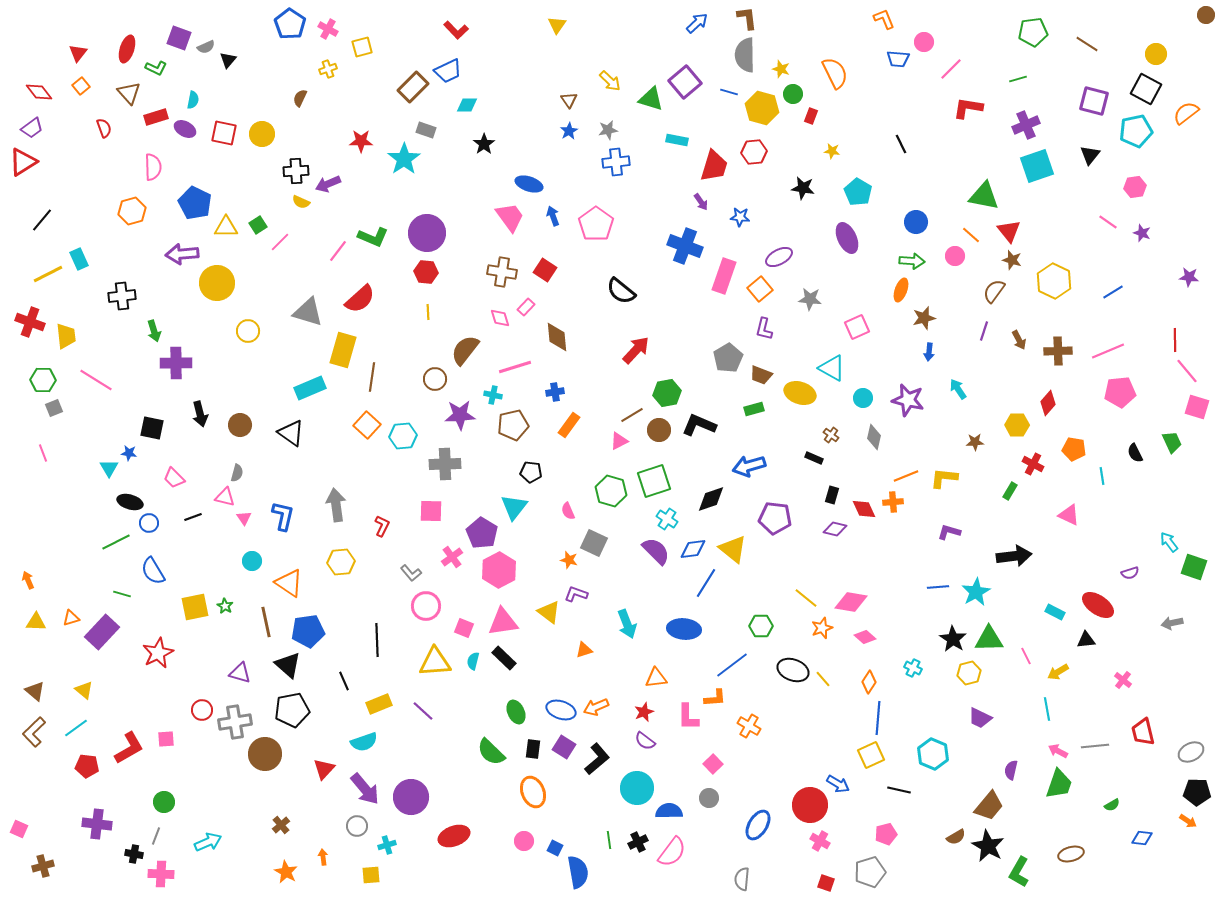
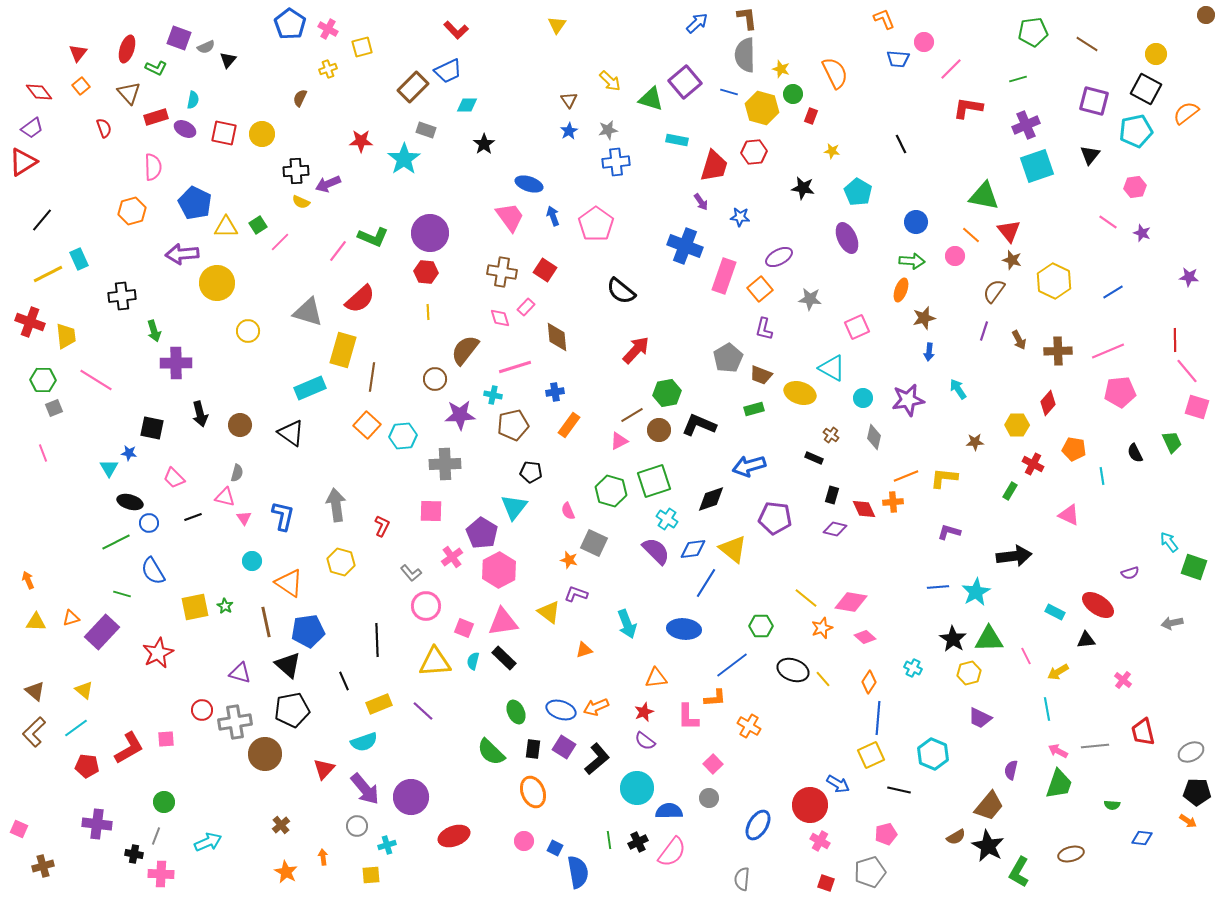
purple circle at (427, 233): moved 3 px right
purple star at (908, 400): rotated 24 degrees counterclockwise
yellow hexagon at (341, 562): rotated 20 degrees clockwise
green semicircle at (1112, 805): rotated 35 degrees clockwise
